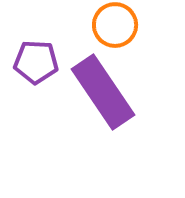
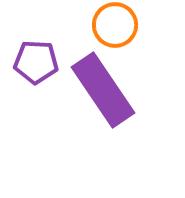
purple rectangle: moved 2 px up
